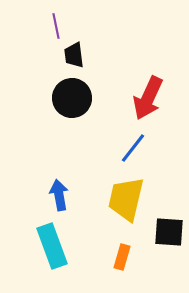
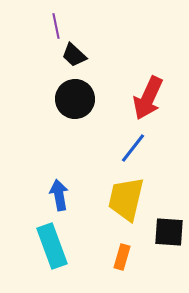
black trapezoid: rotated 40 degrees counterclockwise
black circle: moved 3 px right, 1 px down
